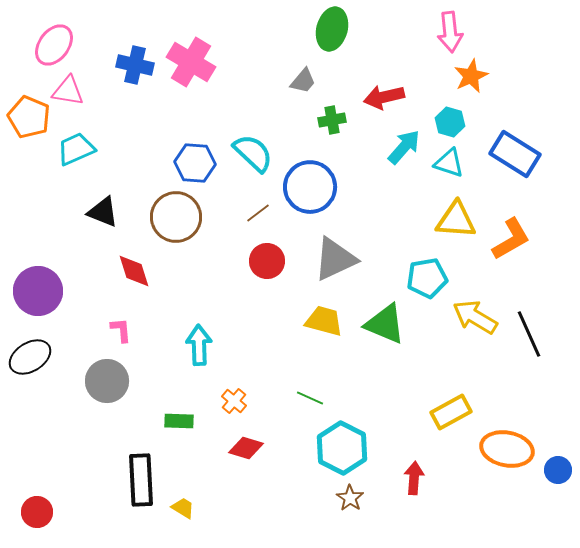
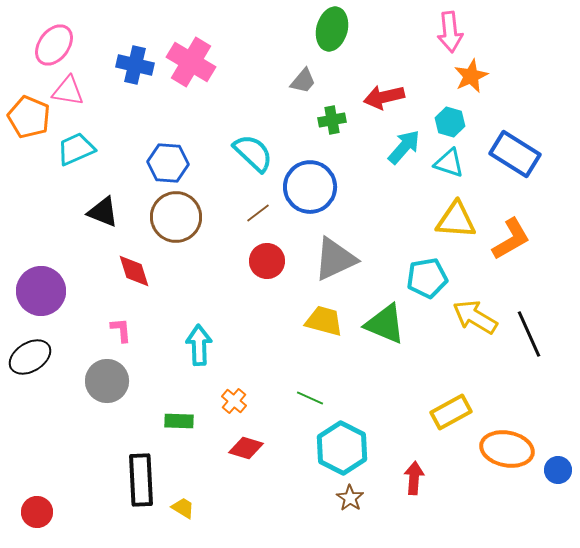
blue hexagon at (195, 163): moved 27 px left
purple circle at (38, 291): moved 3 px right
